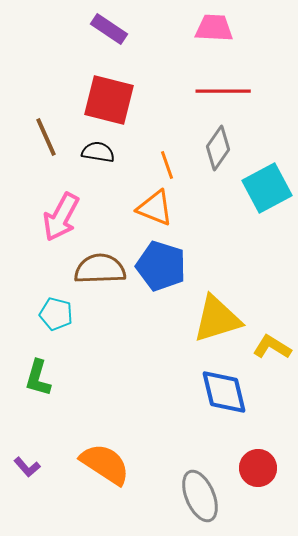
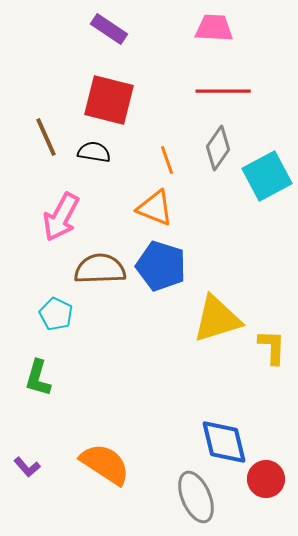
black semicircle: moved 4 px left
orange line: moved 5 px up
cyan square: moved 12 px up
cyan pentagon: rotated 12 degrees clockwise
yellow L-shape: rotated 60 degrees clockwise
blue diamond: moved 50 px down
red circle: moved 8 px right, 11 px down
gray ellipse: moved 4 px left, 1 px down
